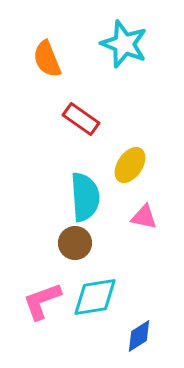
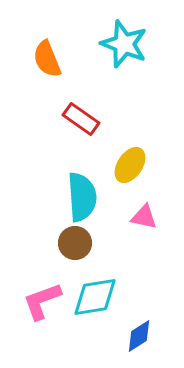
cyan semicircle: moved 3 px left
